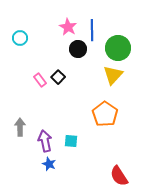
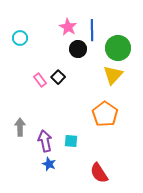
red semicircle: moved 20 px left, 3 px up
